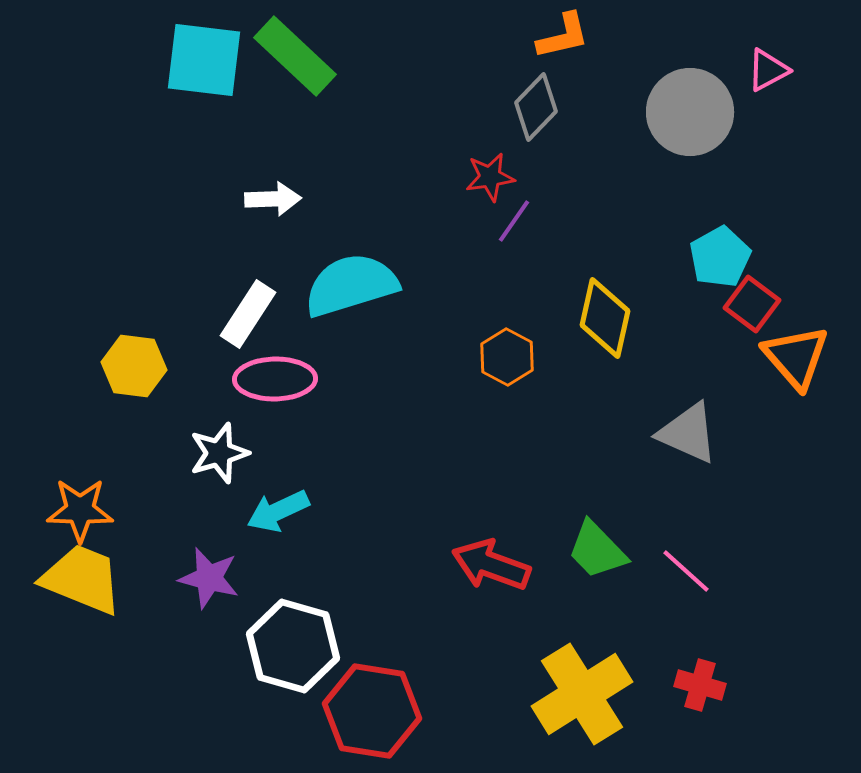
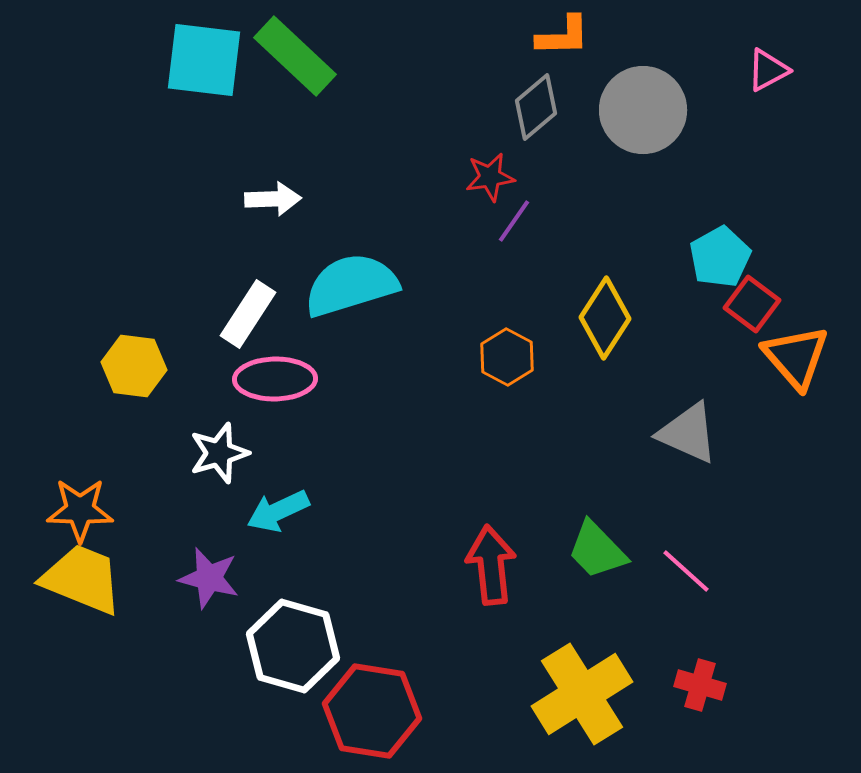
orange L-shape: rotated 12 degrees clockwise
gray diamond: rotated 6 degrees clockwise
gray circle: moved 47 px left, 2 px up
yellow diamond: rotated 20 degrees clockwise
red arrow: rotated 64 degrees clockwise
